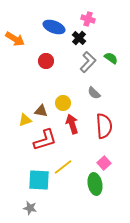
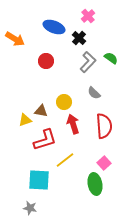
pink cross: moved 3 px up; rotated 32 degrees clockwise
yellow circle: moved 1 px right, 1 px up
red arrow: moved 1 px right
yellow line: moved 2 px right, 7 px up
